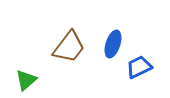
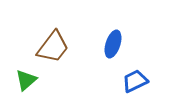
brown trapezoid: moved 16 px left
blue trapezoid: moved 4 px left, 14 px down
